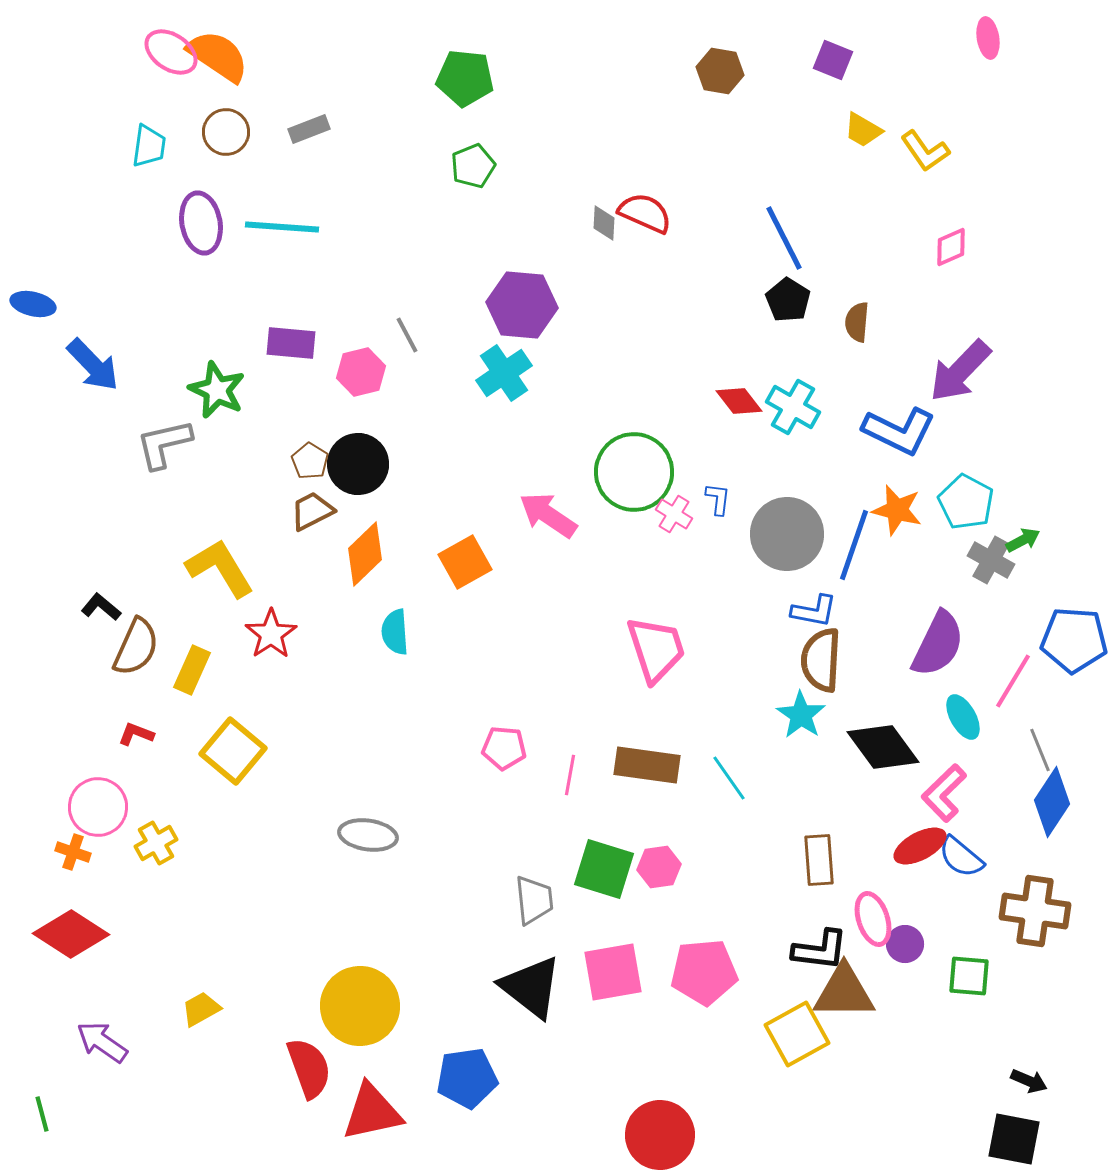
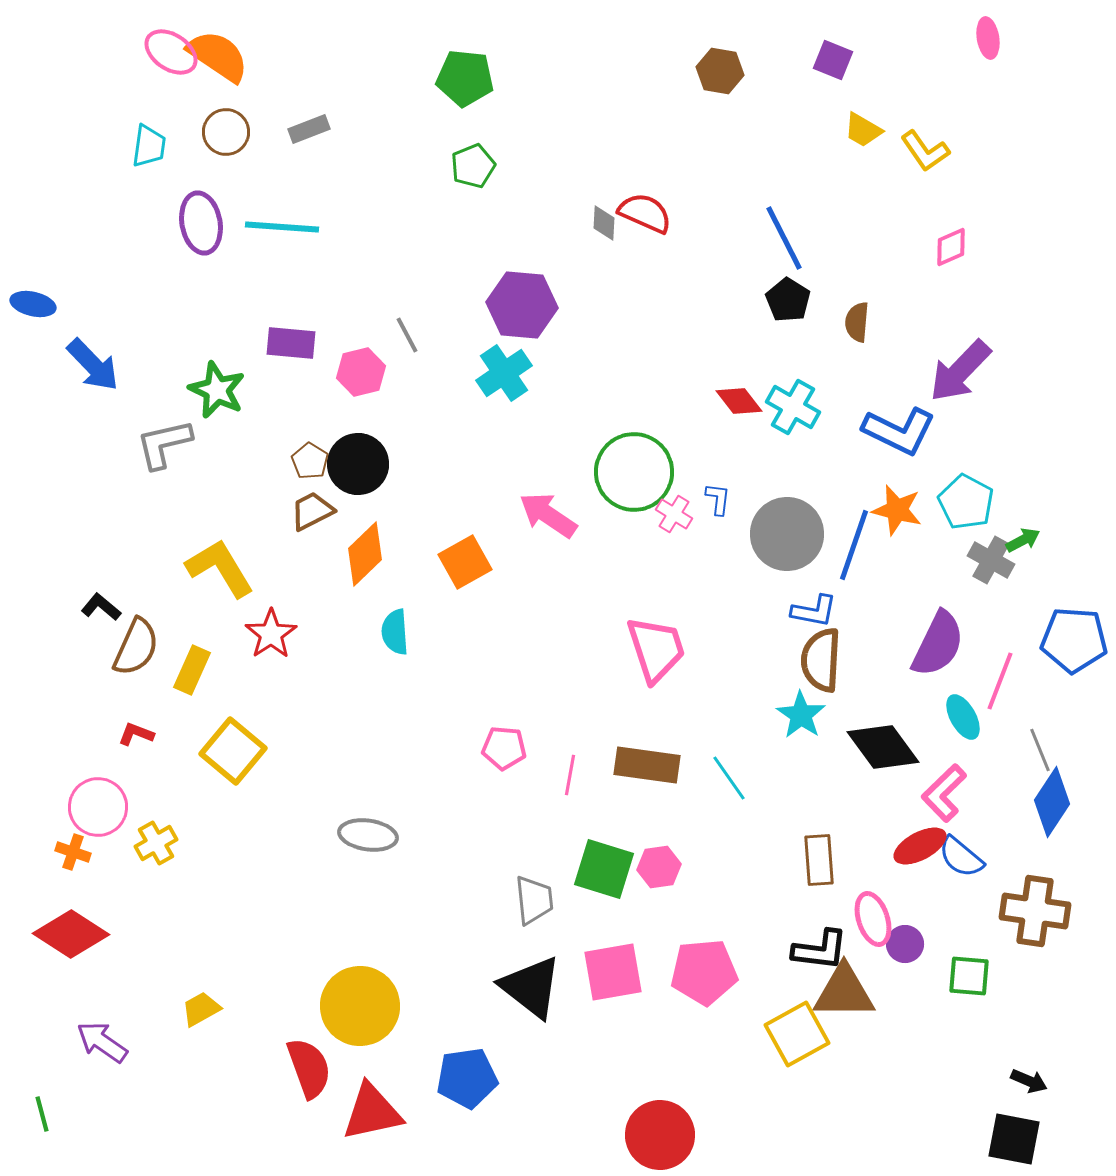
pink line at (1013, 681): moved 13 px left; rotated 10 degrees counterclockwise
